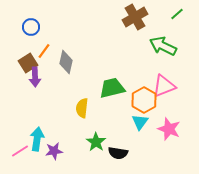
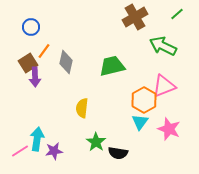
green trapezoid: moved 22 px up
